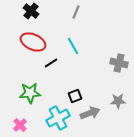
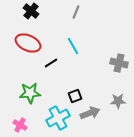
red ellipse: moved 5 px left, 1 px down
pink cross: rotated 16 degrees counterclockwise
